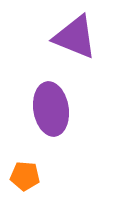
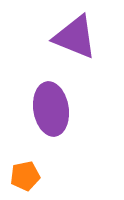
orange pentagon: rotated 16 degrees counterclockwise
